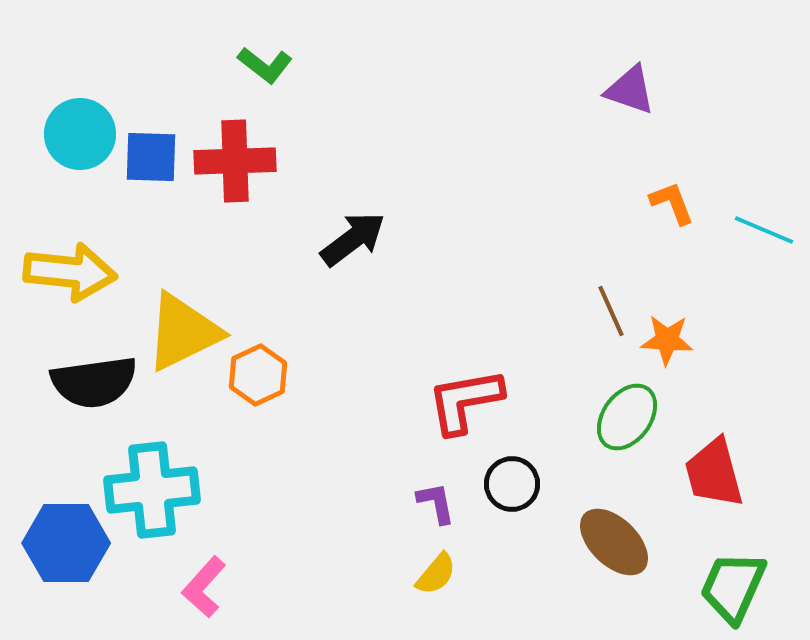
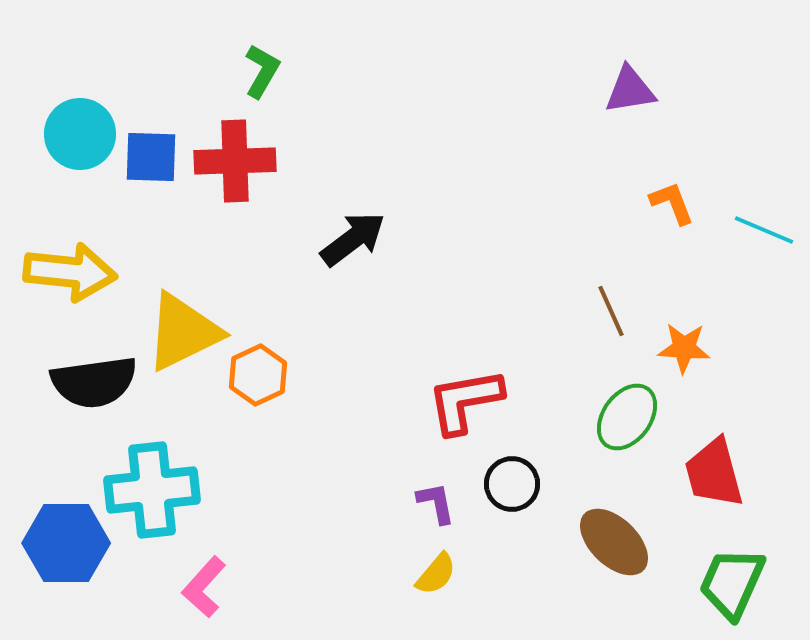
green L-shape: moved 3 px left, 6 px down; rotated 98 degrees counterclockwise
purple triangle: rotated 28 degrees counterclockwise
orange star: moved 17 px right, 8 px down
green trapezoid: moved 1 px left, 4 px up
